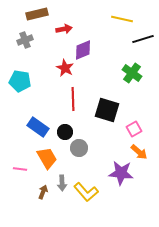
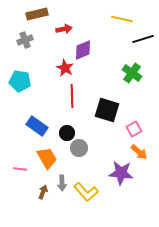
red line: moved 1 px left, 3 px up
blue rectangle: moved 1 px left, 1 px up
black circle: moved 2 px right, 1 px down
